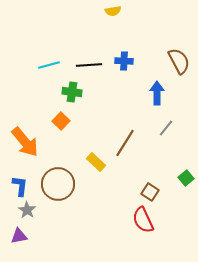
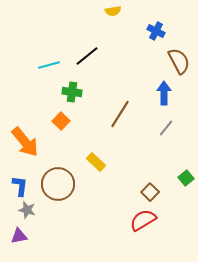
blue cross: moved 32 px right, 30 px up; rotated 24 degrees clockwise
black line: moved 2 px left, 9 px up; rotated 35 degrees counterclockwise
blue arrow: moved 7 px right
brown line: moved 5 px left, 29 px up
brown square: rotated 12 degrees clockwise
gray star: rotated 18 degrees counterclockwise
red semicircle: rotated 84 degrees clockwise
